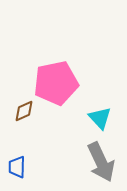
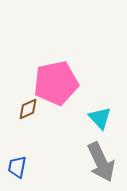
brown diamond: moved 4 px right, 2 px up
blue trapezoid: rotated 10 degrees clockwise
